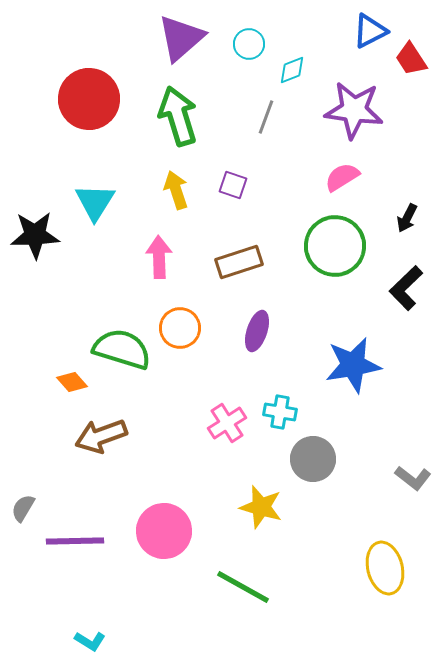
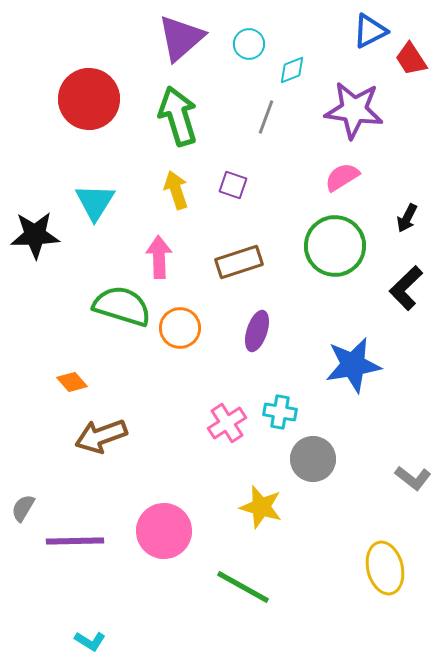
green semicircle: moved 43 px up
